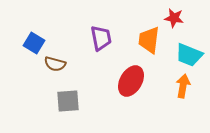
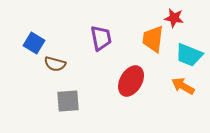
orange trapezoid: moved 4 px right, 1 px up
orange arrow: rotated 70 degrees counterclockwise
